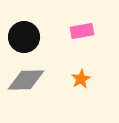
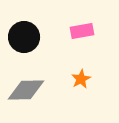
gray diamond: moved 10 px down
